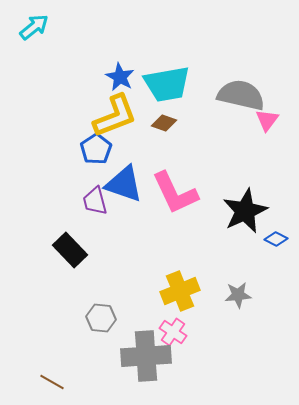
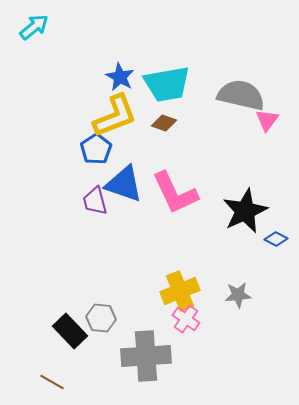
black rectangle: moved 81 px down
pink cross: moved 13 px right, 13 px up
